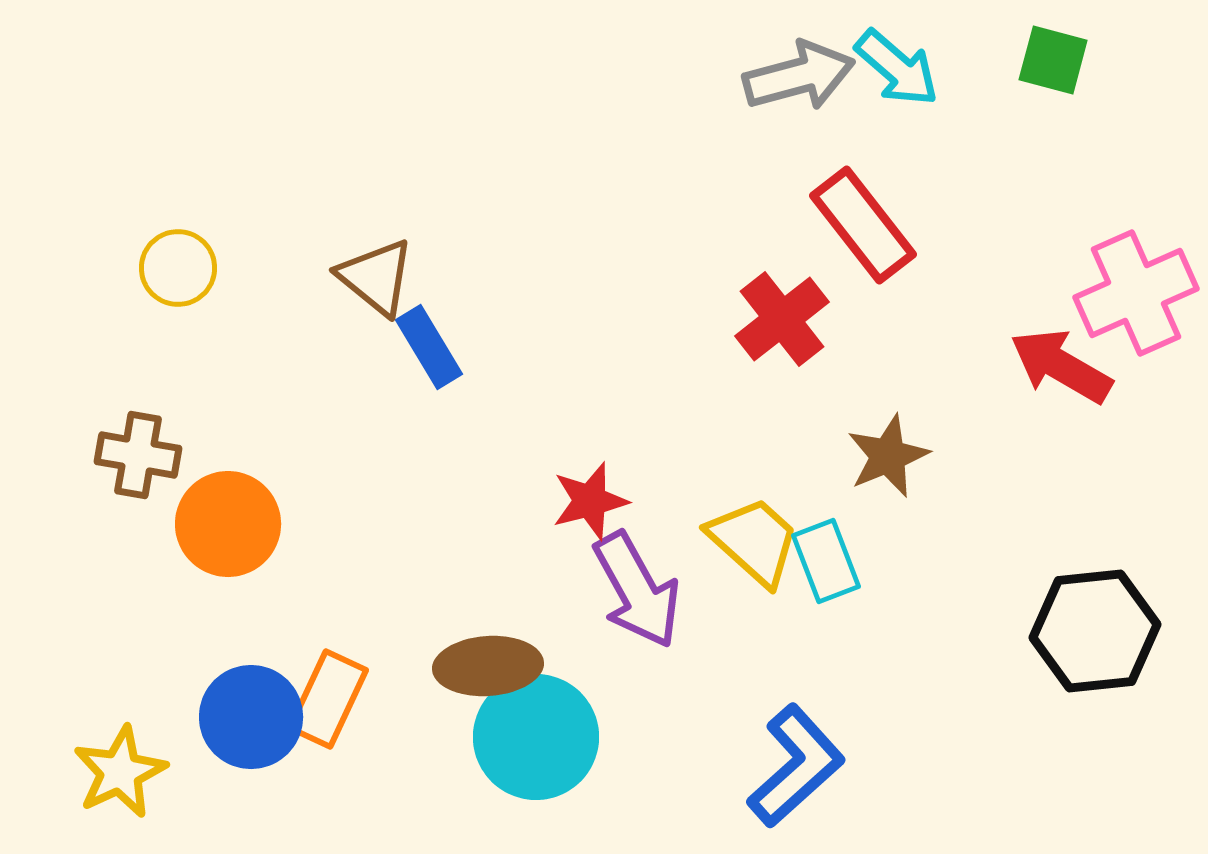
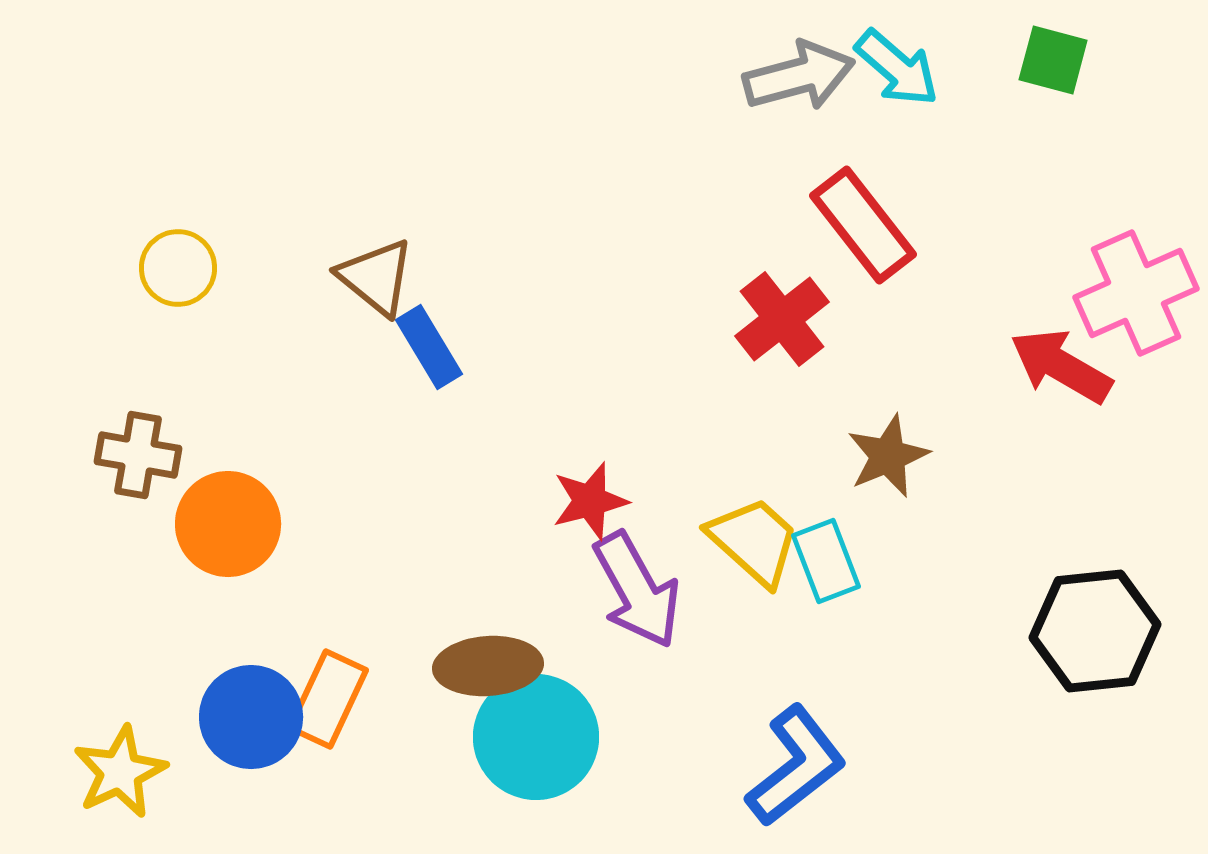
blue L-shape: rotated 4 degrees clockwise
